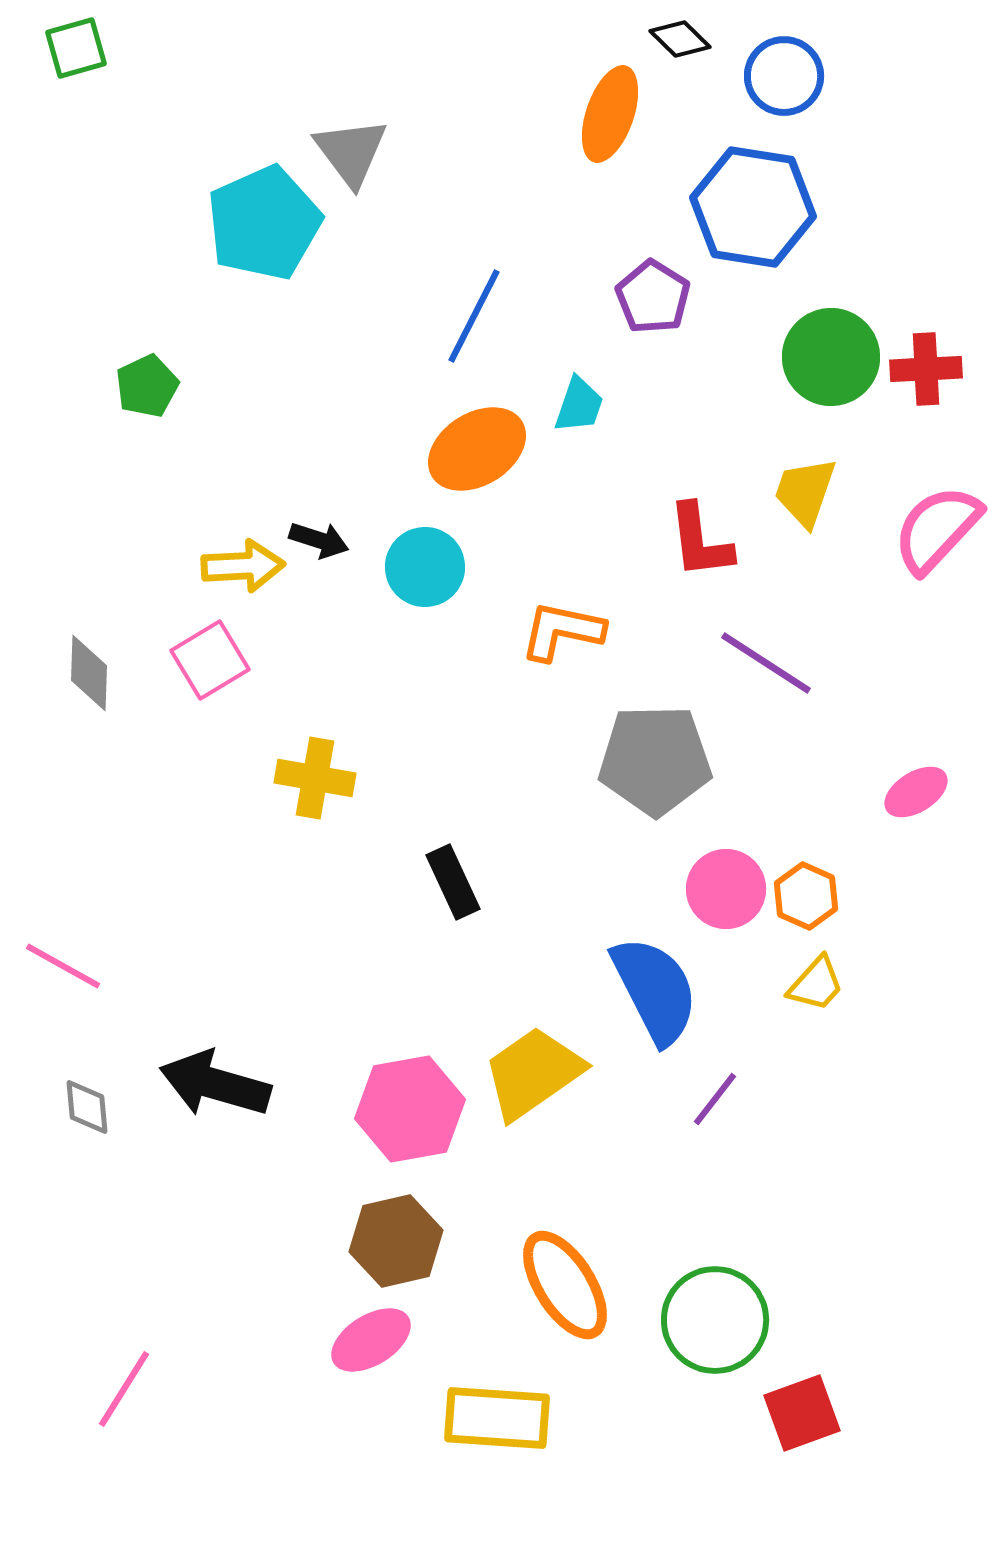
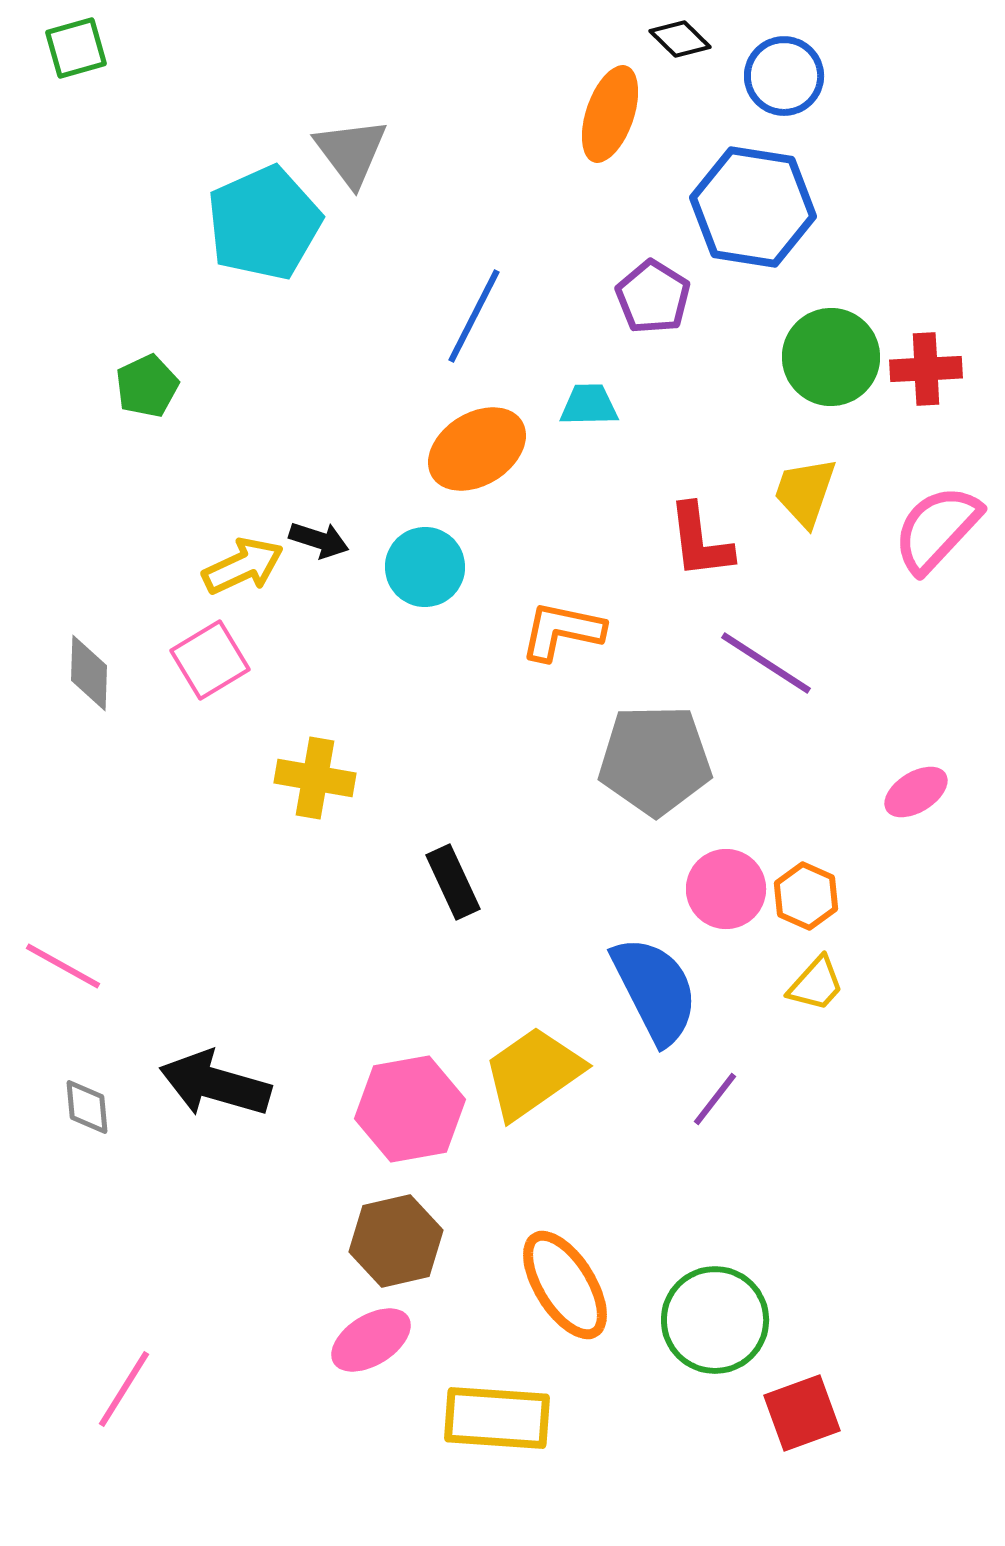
cyan trapezoid at (579, 405): moved 10 px right; rotated 110 degrees counterclockwise
yellow arrow at (243, 566): rotated 22 degrees counterclockwise
